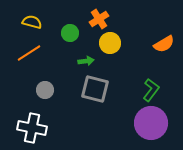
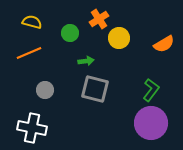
yellow circle: moved 9 px right, 5 px up
orange line: rotated 10 degrees clockwise
